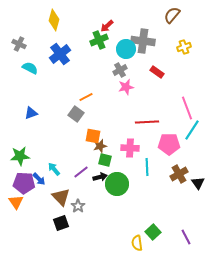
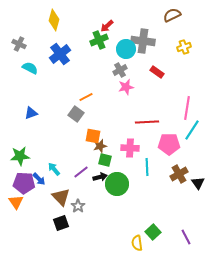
brown semicircle at (172, 15): rotated 24 degrees clockwise
pink line at (187, 108): rotated 30 degrees clockwise
